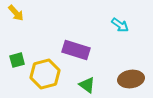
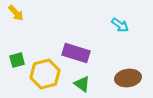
purple rectangle: moved 3 px down
brown ellipse: moved 3 px left, 1 px up
green triangle: moved 5 px left, 1 px up
